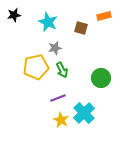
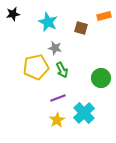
black star: moved 1 px left, 1 px up
gray star: rotated 24 degrees clockwise
yellow star: moved 4 px left; rotated 14 degrees clockwise
